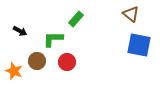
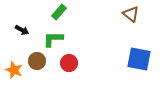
green rectangle: moved 17 px left, 7 px up
black arrow: moved 2 px right, 1 px up
blue square: moved 14 px down
red circle: moved 2 px right, 1 px down
orange star: moved 1 px up
